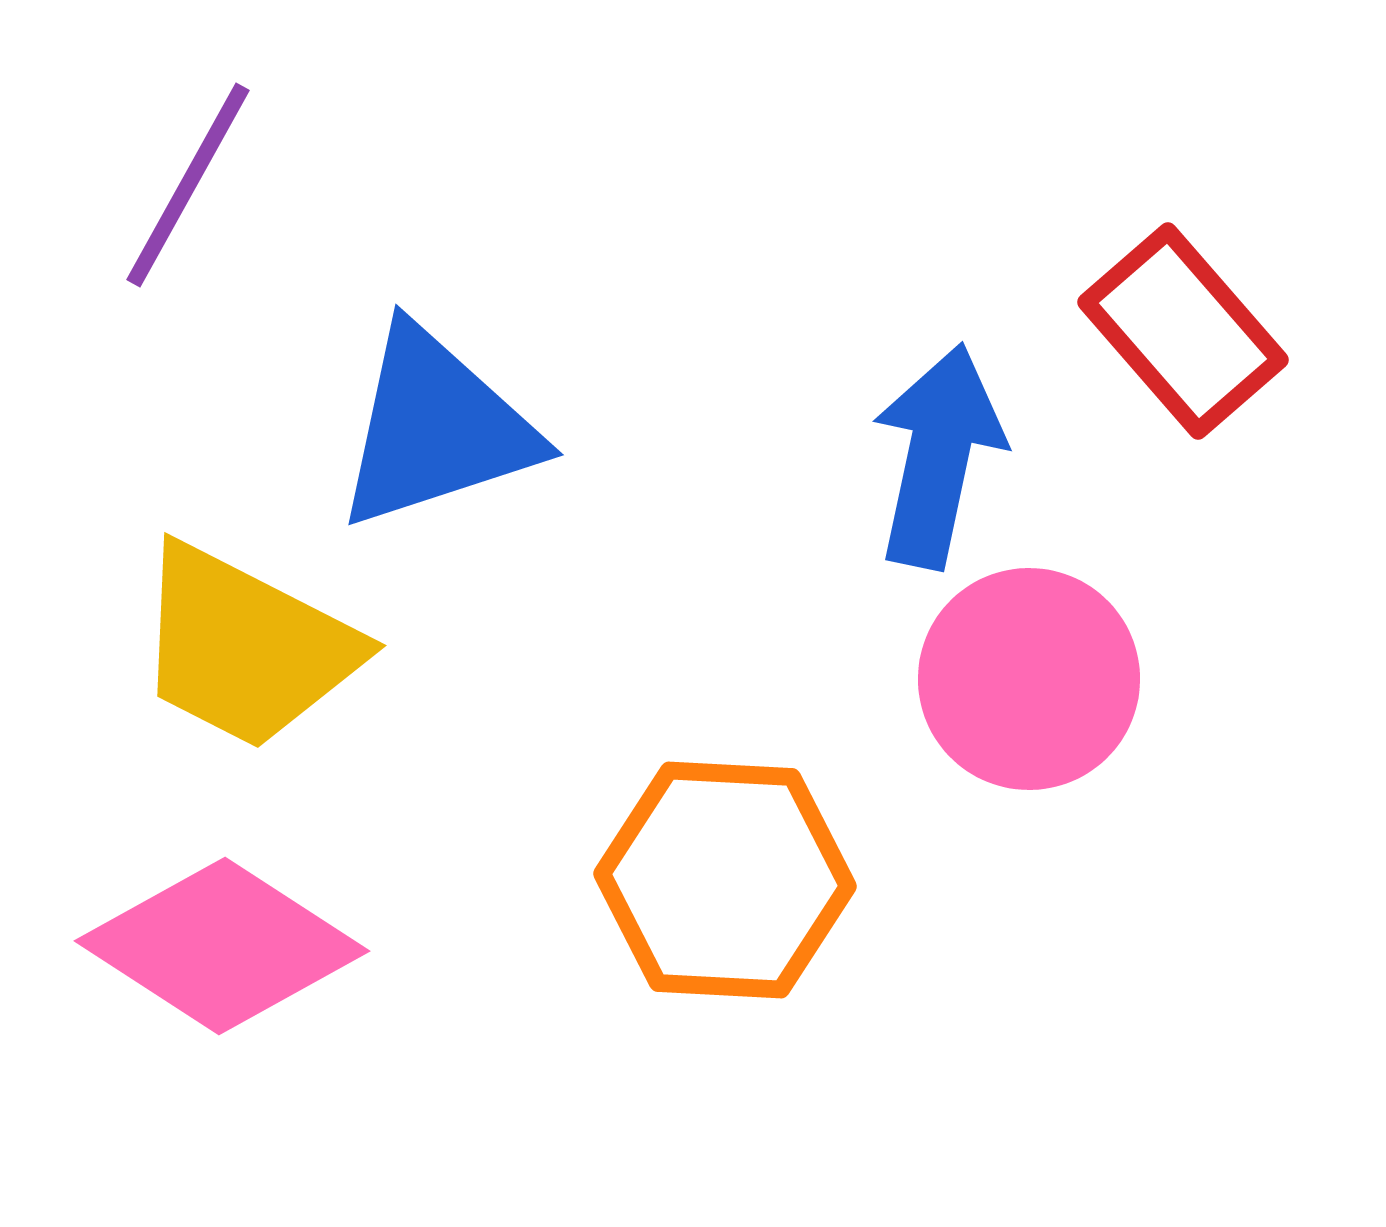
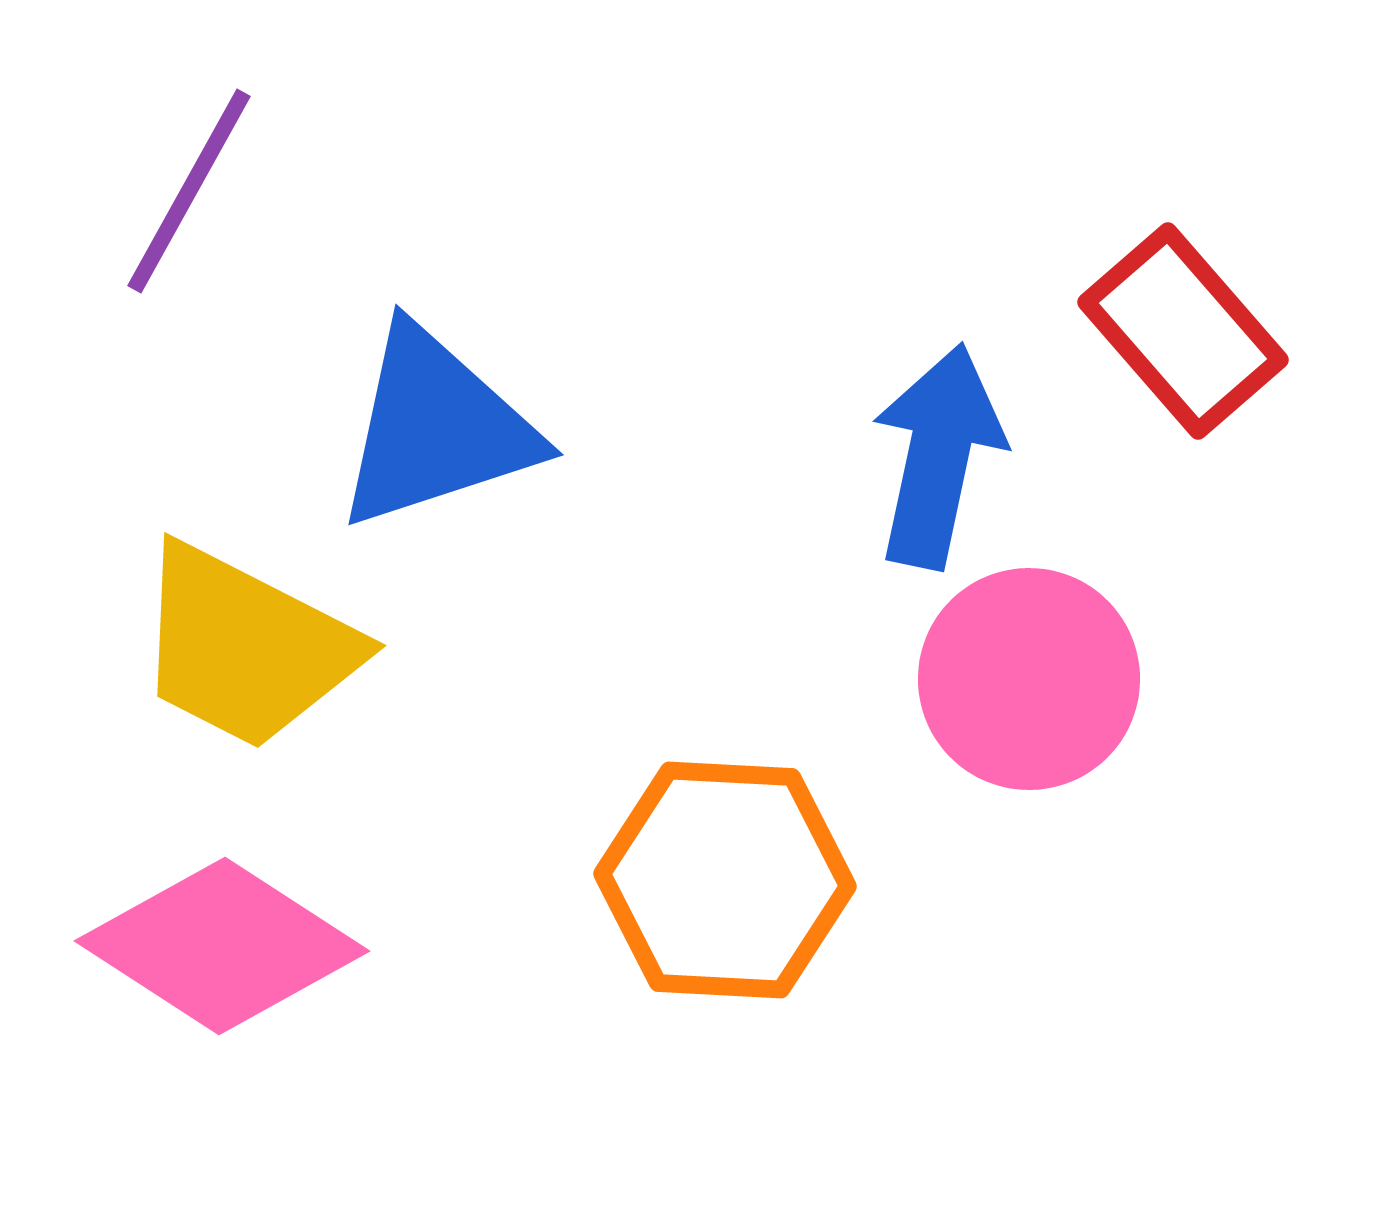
purple line: moved 1 px right, 6 px down
